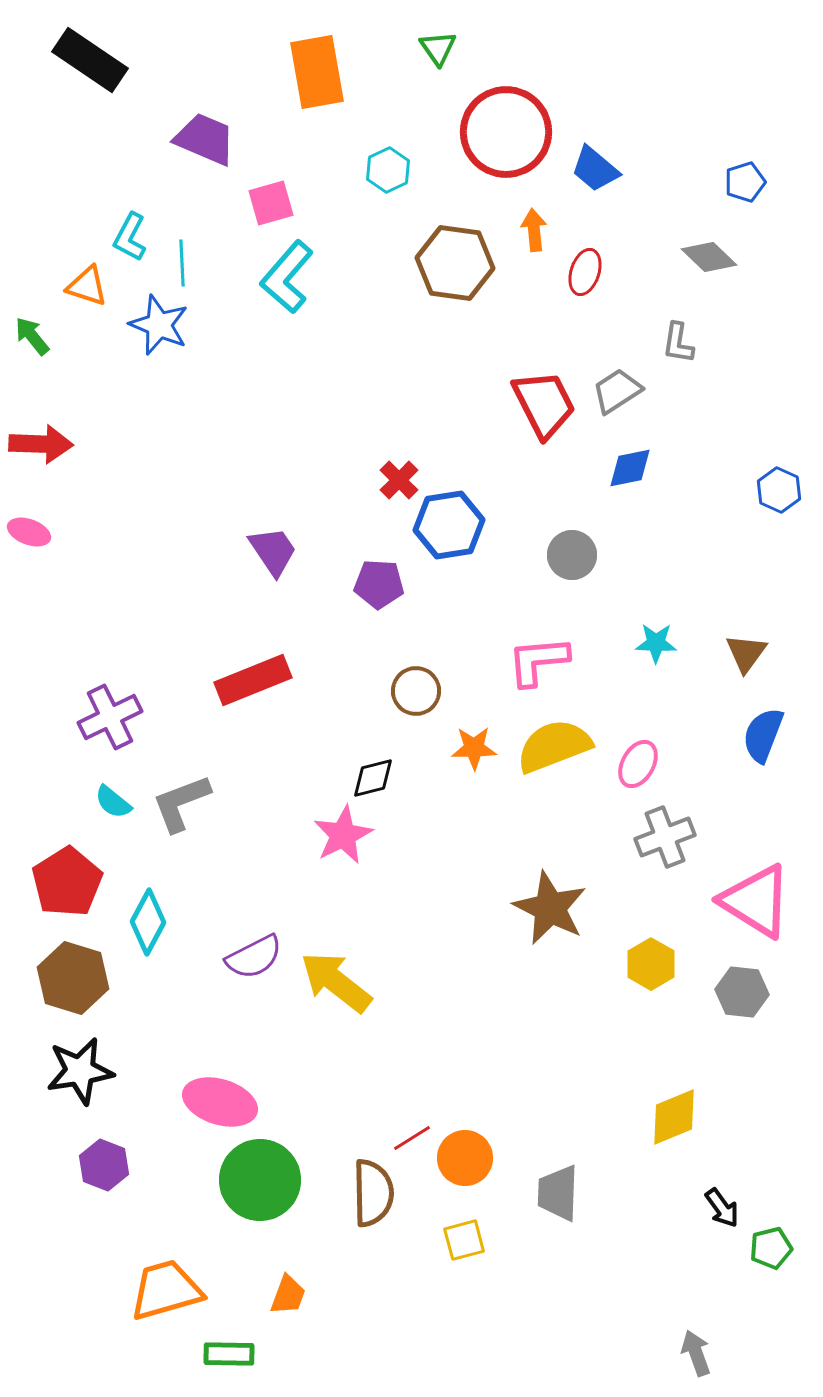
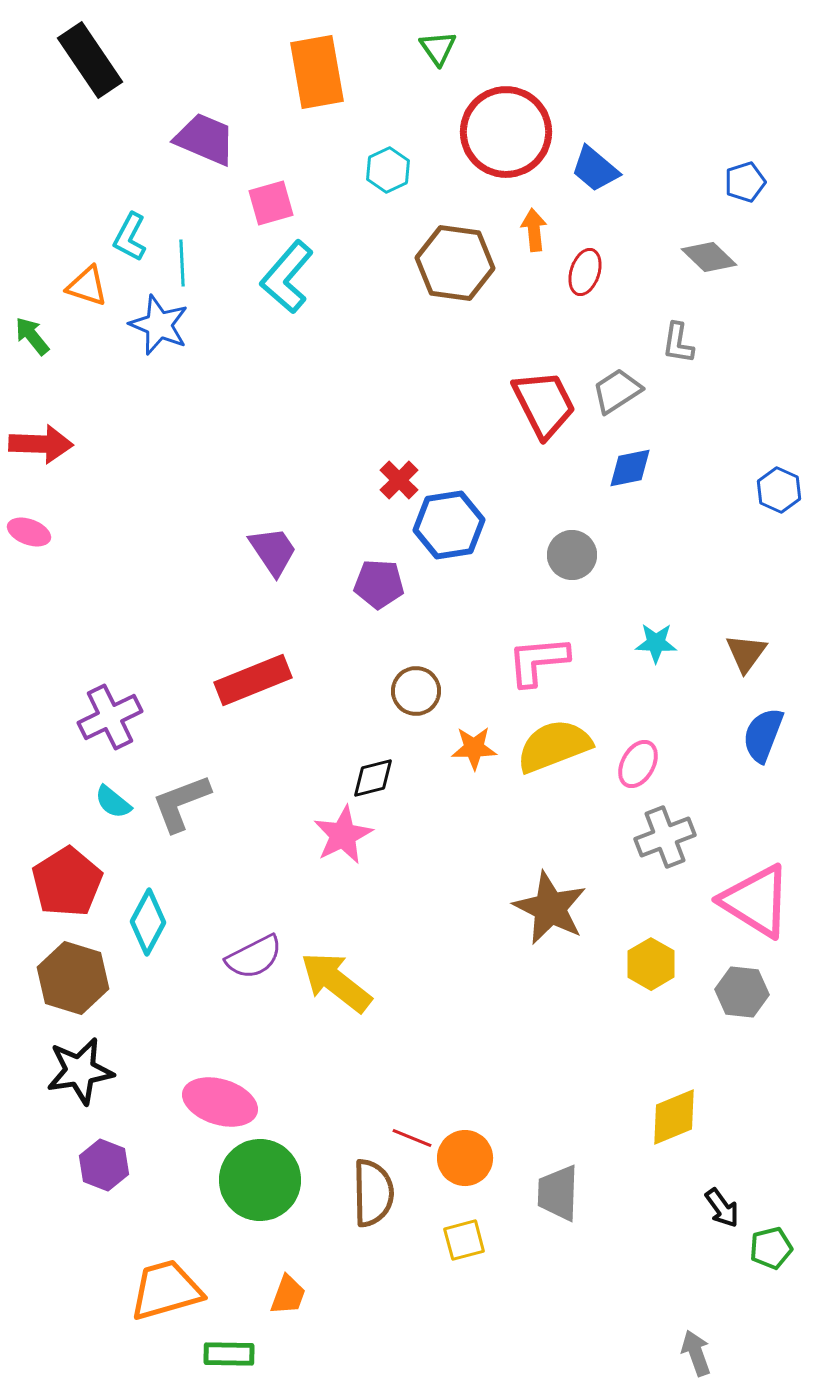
black rectangle at (90, 60): rotated 22 degrees clockwise
red line at (412, 1138): rotated 54 degrees clockwise
